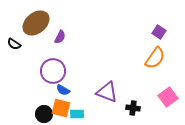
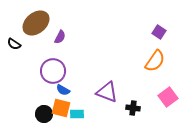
orange semicircle: moved 3 px down
